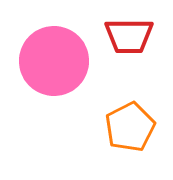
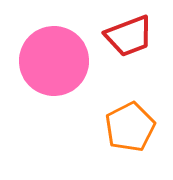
red trapezoid: rotated 21 degrees counterclockwise
